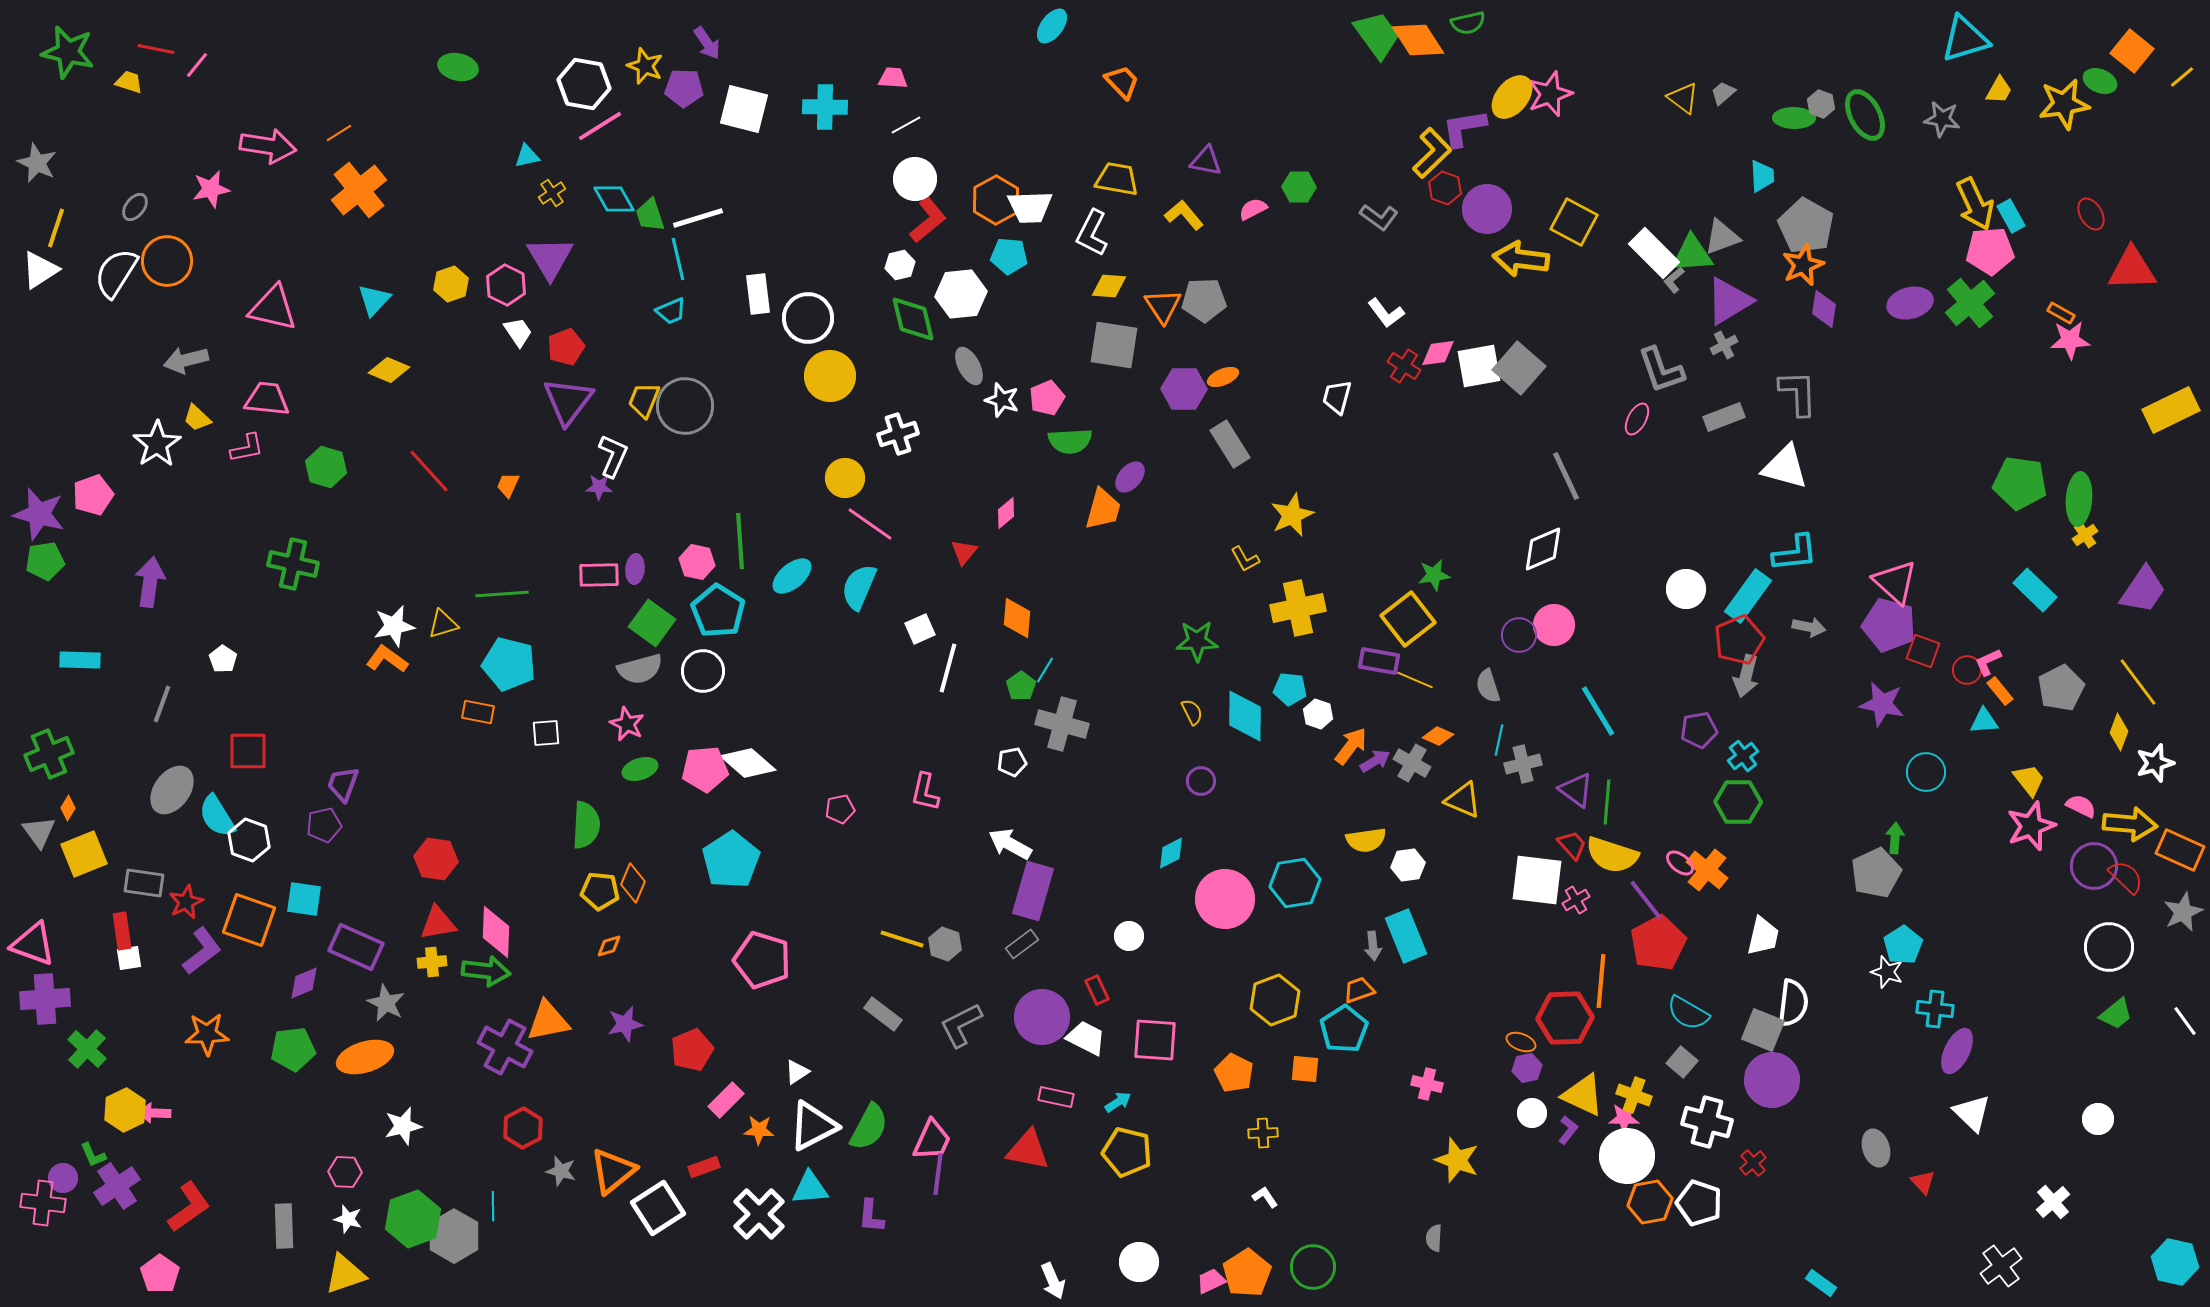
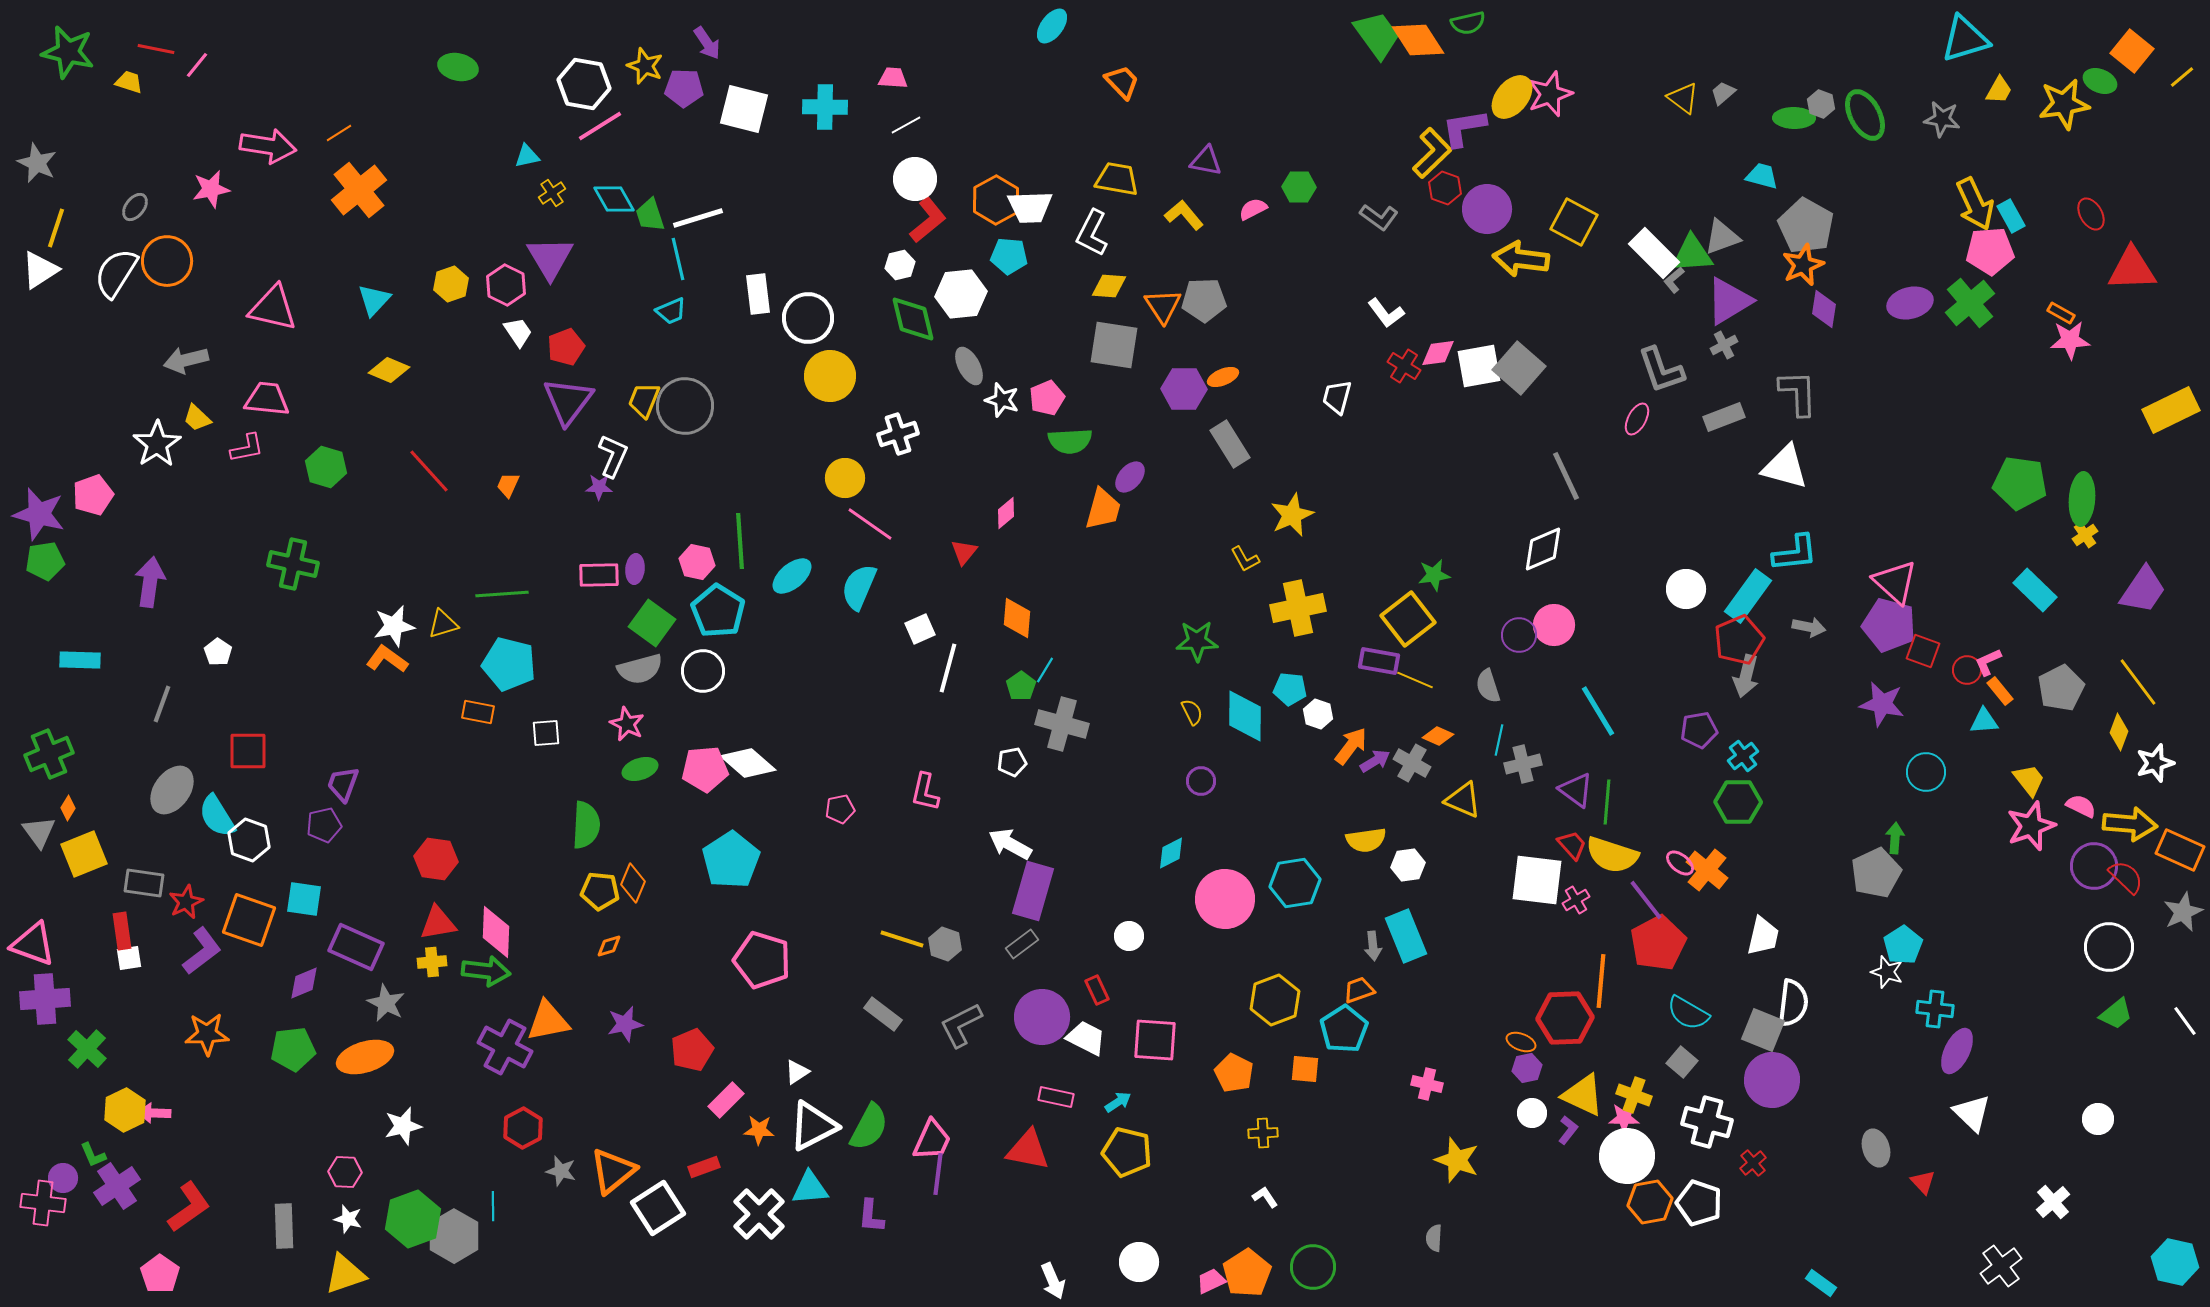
cyan trapezoid at (1762, 176): rotated 72 degrees counterclockwise
green ellipse at (2079, 499): moved 3 px right
white pentagon at (223, 659): moved 5 px left, 7 px up
